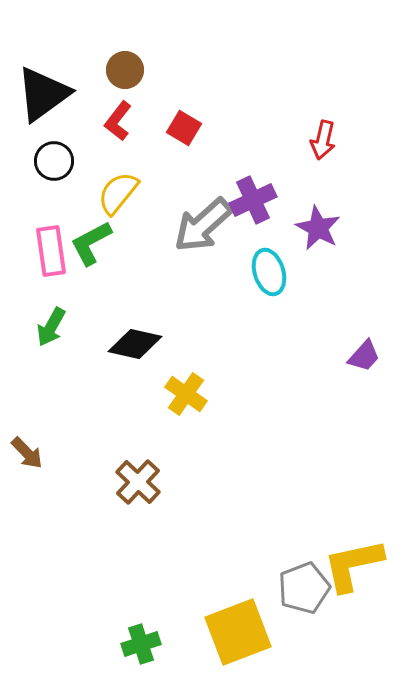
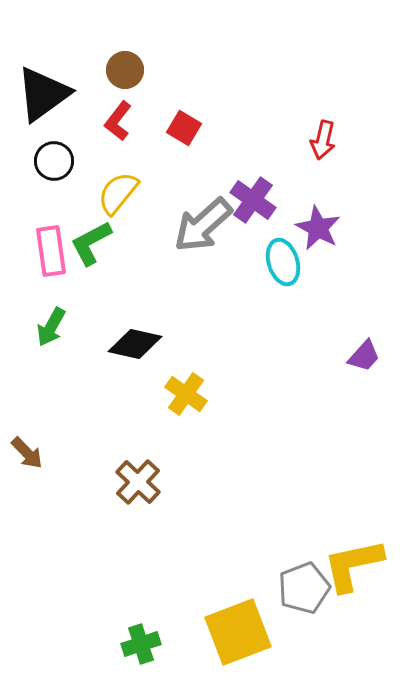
purple cross: rotated 30 degrees counterclockwise
cyan ellipse: moved 14 px right, 10 px up
